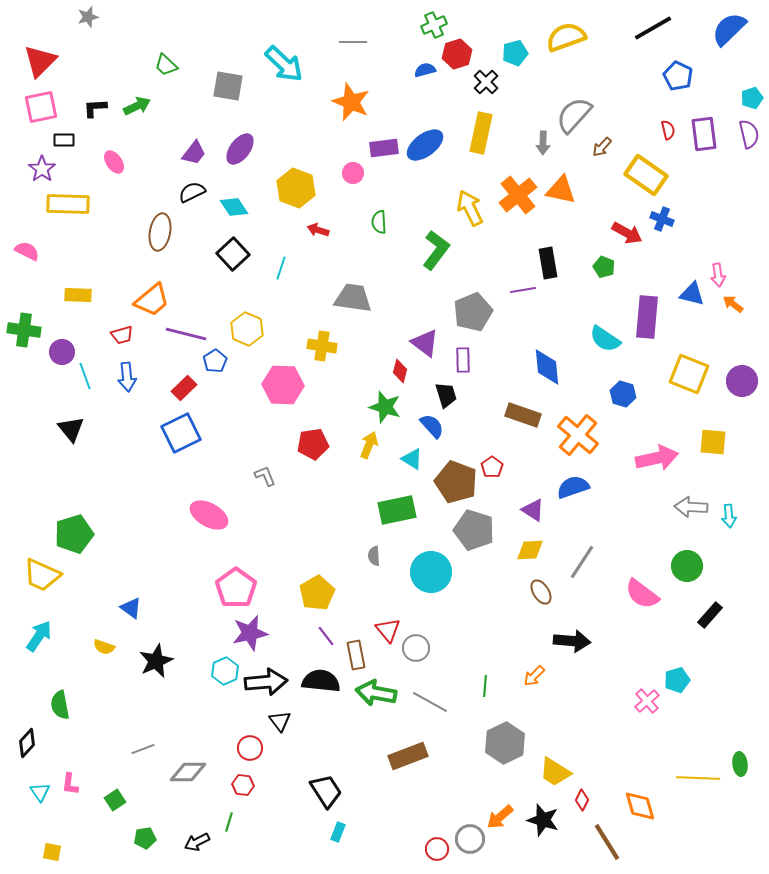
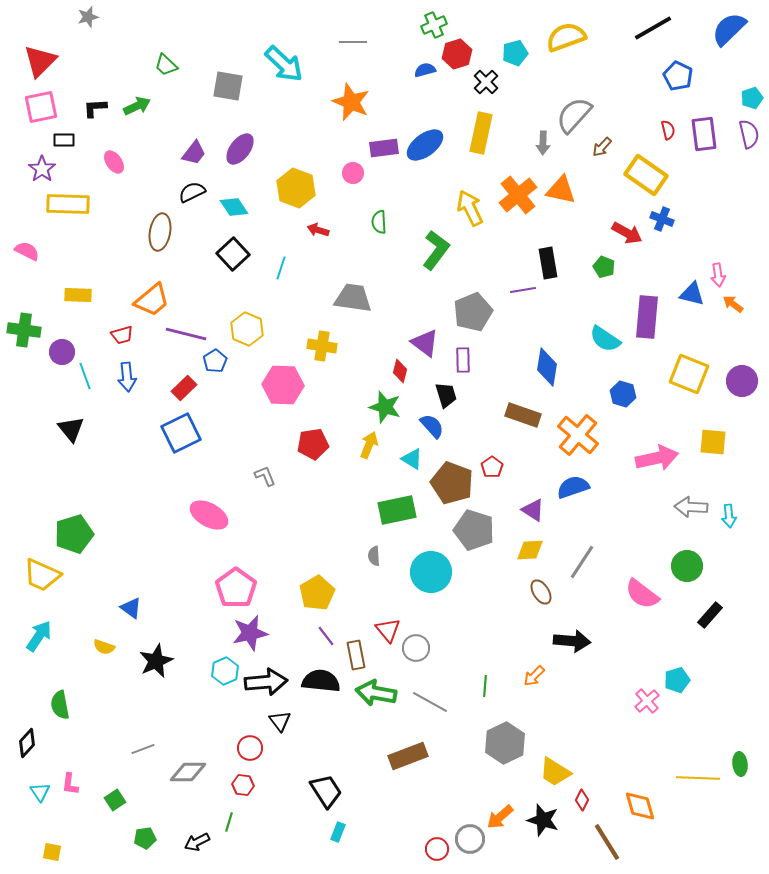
blue diamond at (547, 367): rotated 15 degrees clockwise
brown pentagon at (456, 482): moved 4 px left, 1 px down
